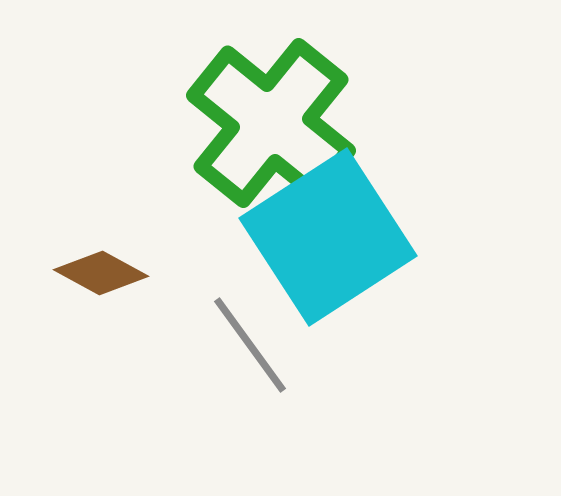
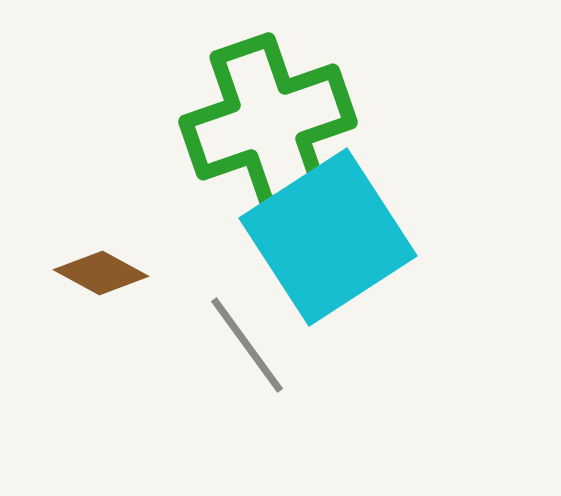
green cross: moved 3 px left, 1 px up; rotated 32 degrees clockwise
gray line: moved 3 px left
